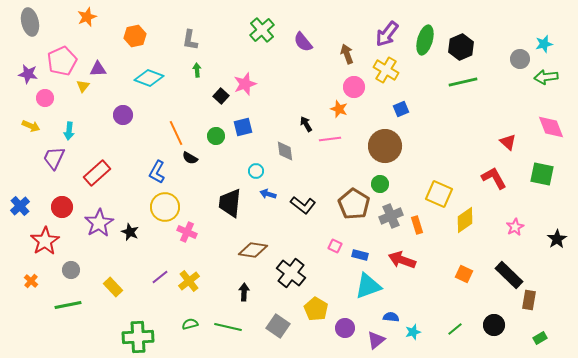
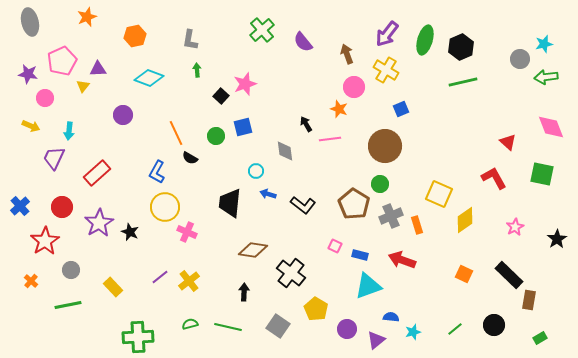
purple circle at (345, 328): moved 2 px right, 1 px down
